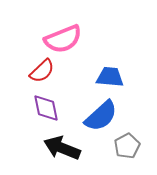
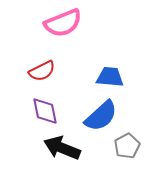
pink semicircle: moved 16 px up
red semicircle: rotated 16 degrees clockwise
purple diamond: moved 1 px left, 3 px down
